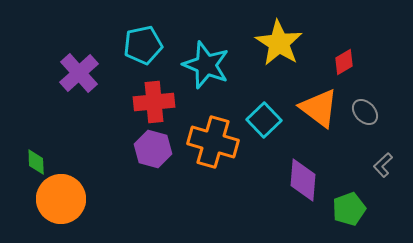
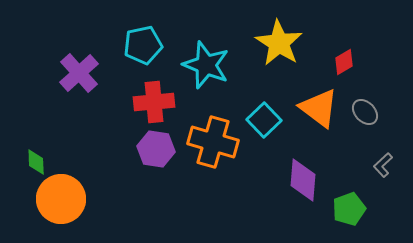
purple hexagon: moved 3 px right; rotated 6 degrees counterclockwise
